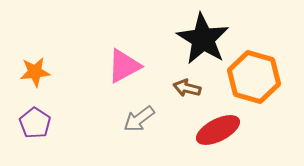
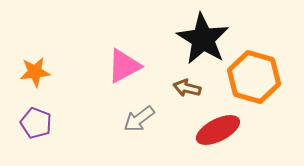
purple pentagon: moved 1 px right; rotated 12 degrees counterclockwise
